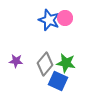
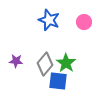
pink circle: moved 19 px right, 4 px down
green star: rotated 24 degrees clockwise
blue square: rotated 18 degrees counterclockwise
